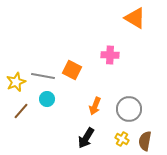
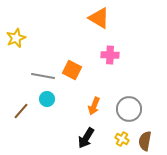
orange triangle: moved 36 px left
yellow star: moved 44 px up
orange arrow: moved 1 px left
